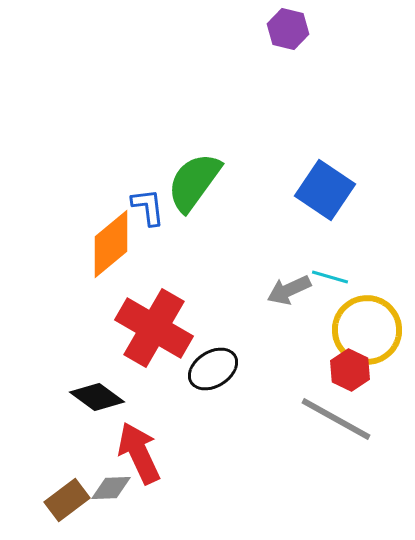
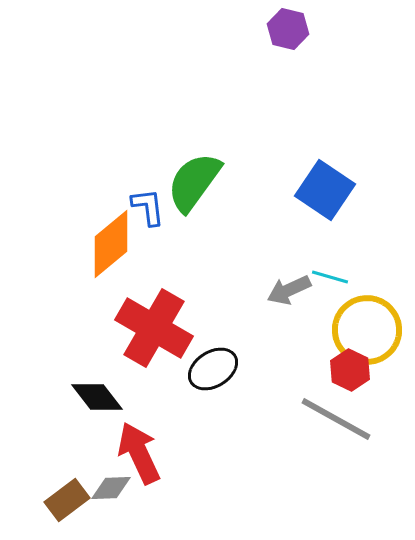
black diamond: rotated 16 degrees clockwise
